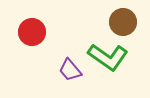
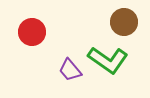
brown circle: moved 1 px right
green L-shape: moved 3 px down
